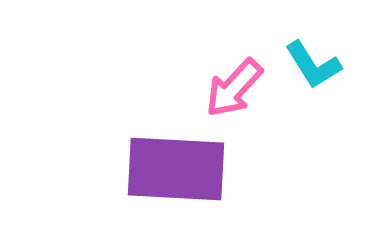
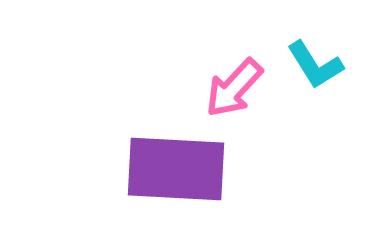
cyan L-shape: moved 2 px right
